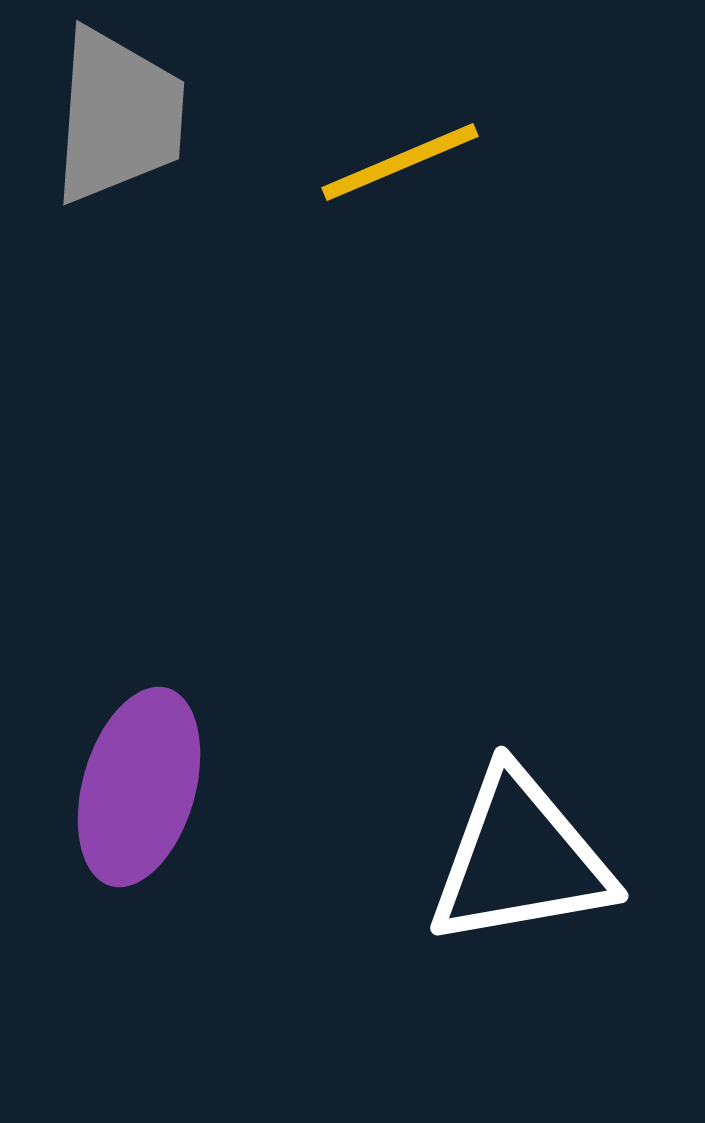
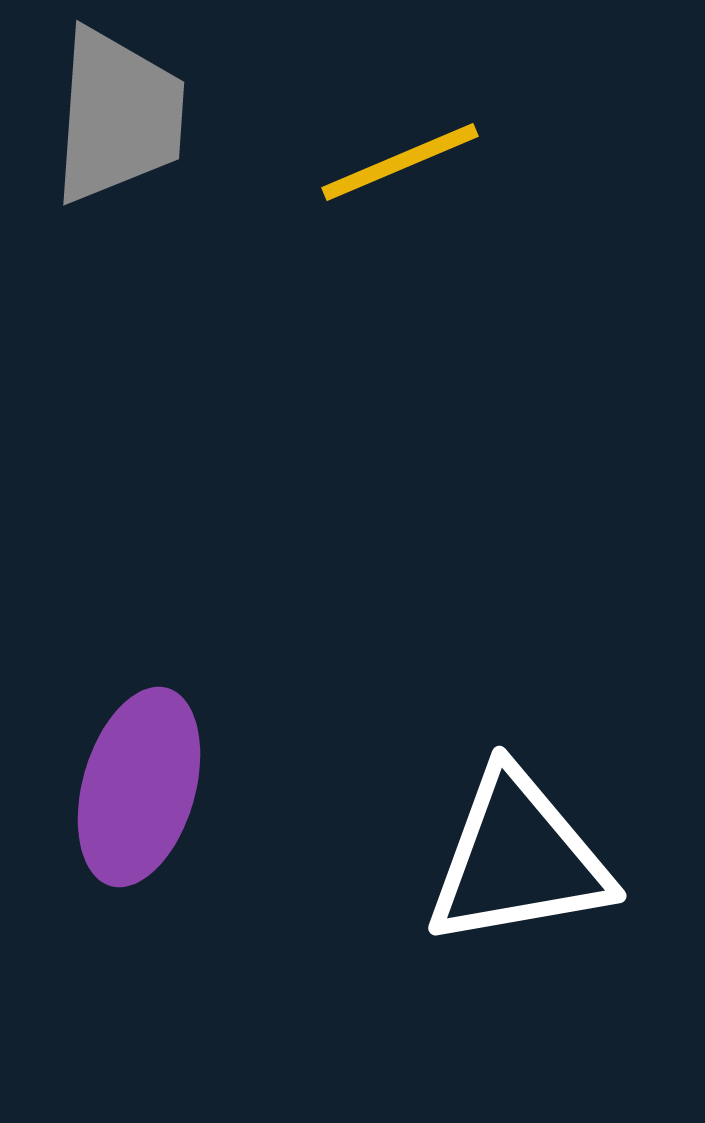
white triangle: moved 2 px left
